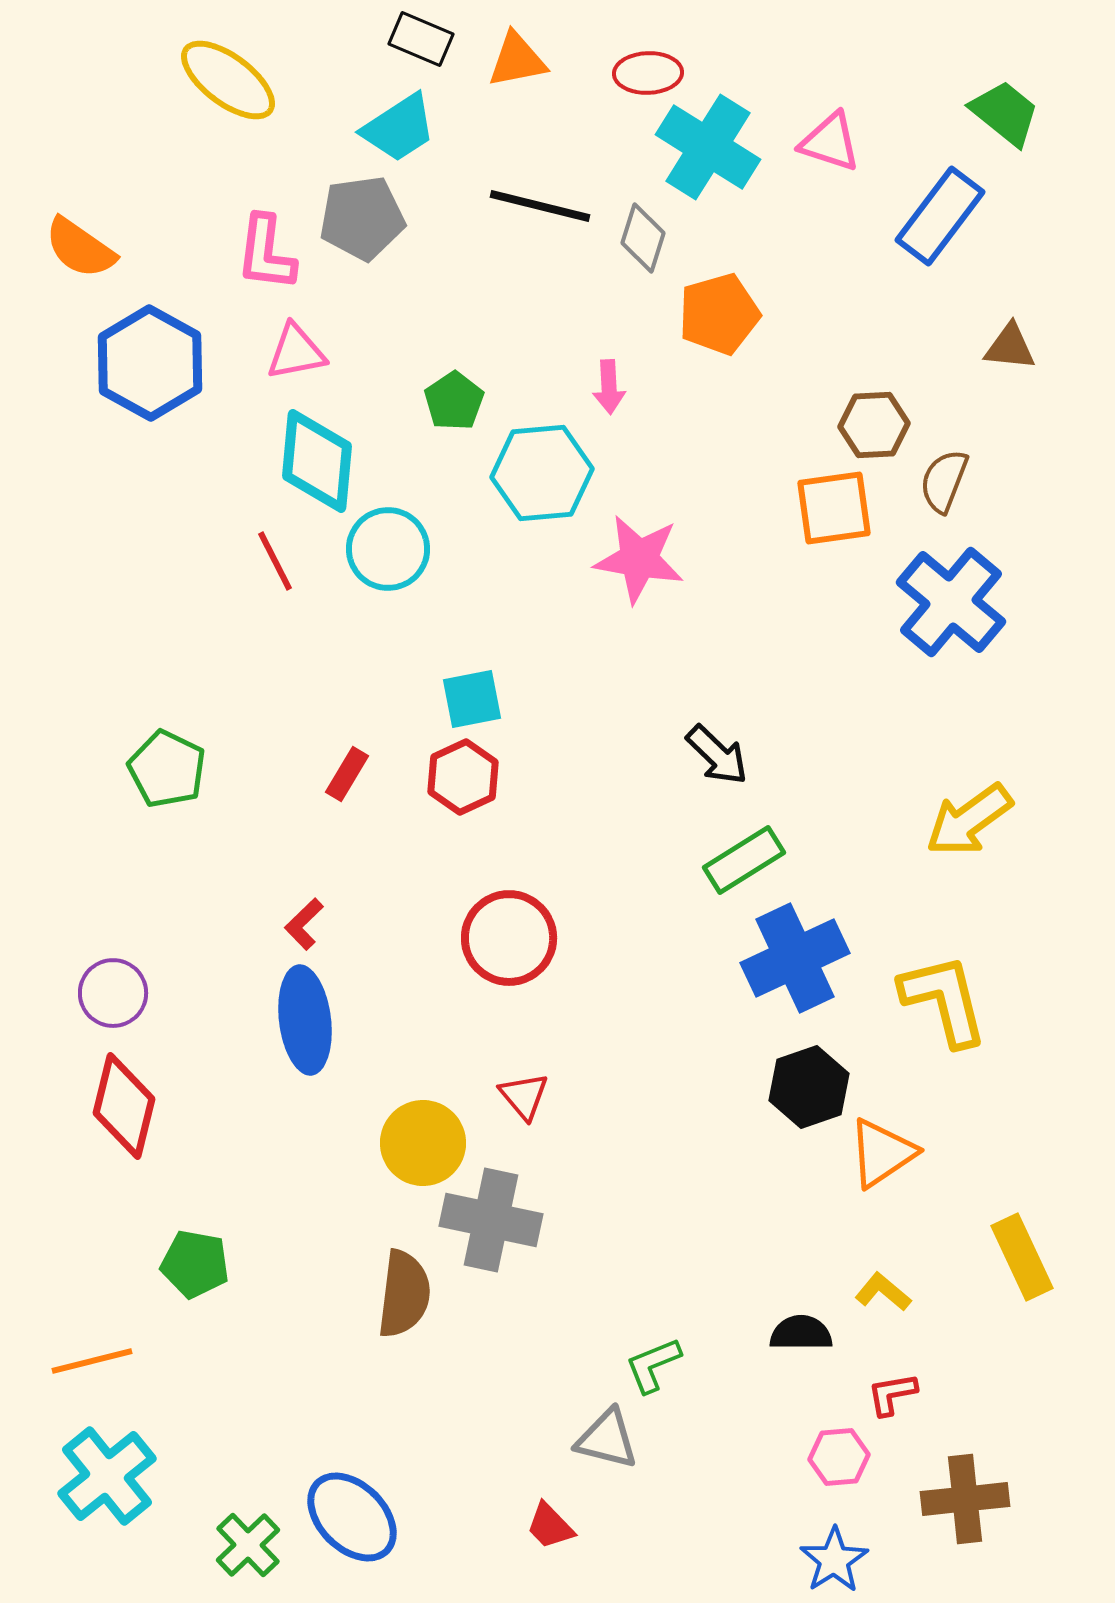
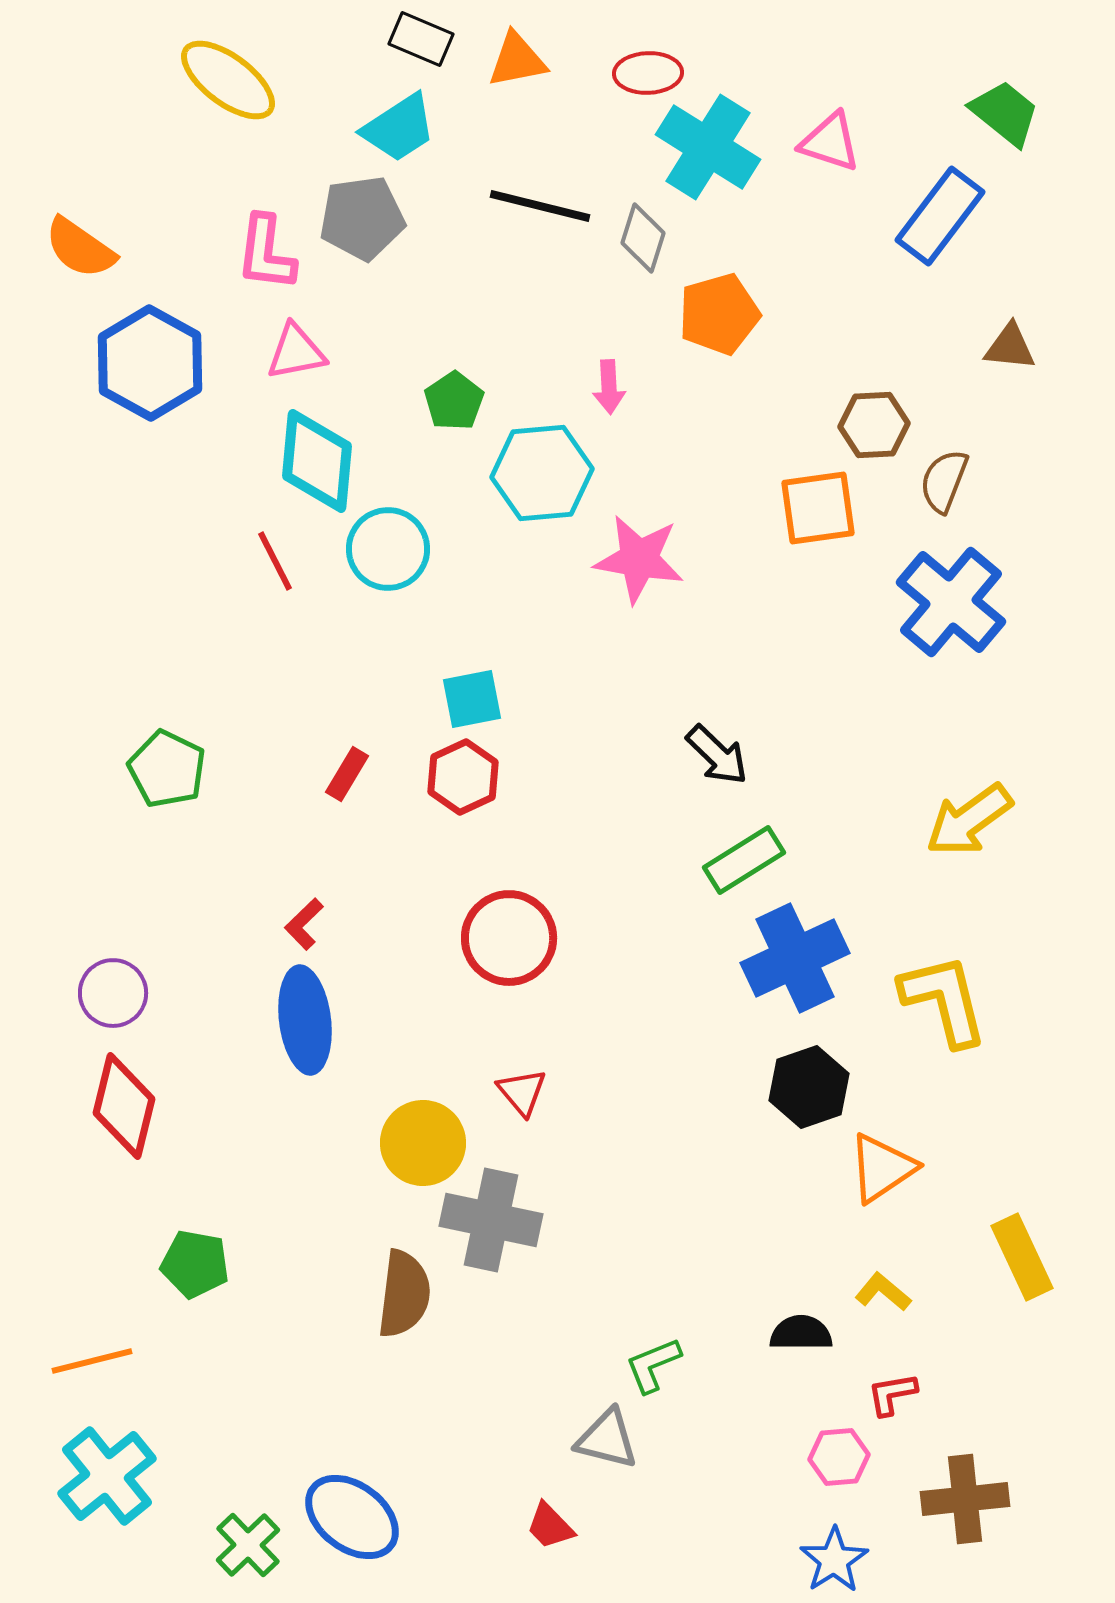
orange square at (834, 508): moved 16 px left
red triangle at (524, 1096): moved 2 px left, 4 px up
orange triangle at (882, 1153): moved 15 px down
blue ellipse at (352, 1517): rotated 8 degrees counterclockwise
